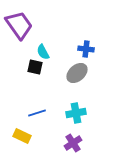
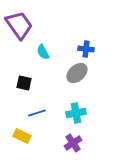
black square: moved 11 px left, 16 px down
